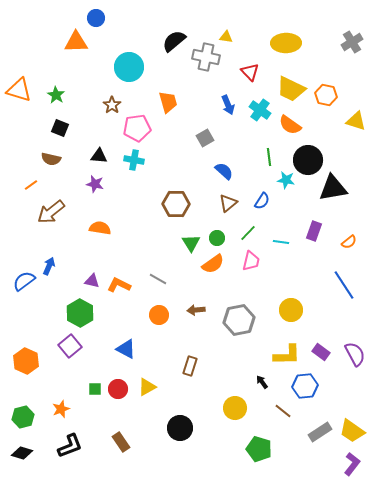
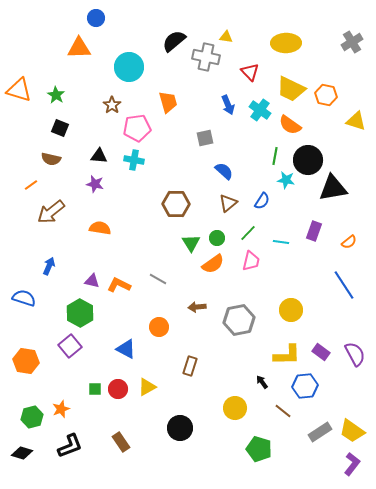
orange triangle at (76, 42): moved 3 px right, 6 px down
gray square at (205, 138): rotated 18 degrees clockwise
green line at (269, 157): moved 6 px right, 1 px up; rotated 18 degrees clockwise
blue semicircle at (24, 281): moved 17 px down; rotated 55 degrees clockwise
brown arrow at (196, 310): moved 1 px right, 3 px up
orange circle at (159, 315): moved 12 px down
orange hexagon at (26, 361): rotated 15 degrees counterclockwise
green hexagon at (23, 417): moved 9 px right
